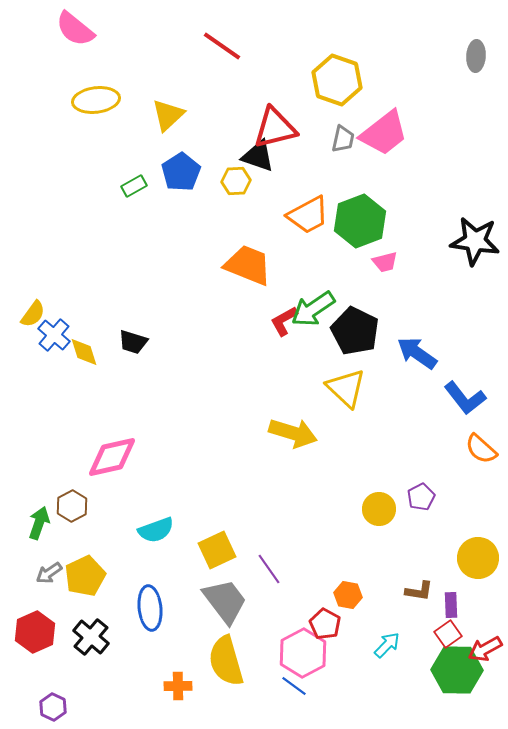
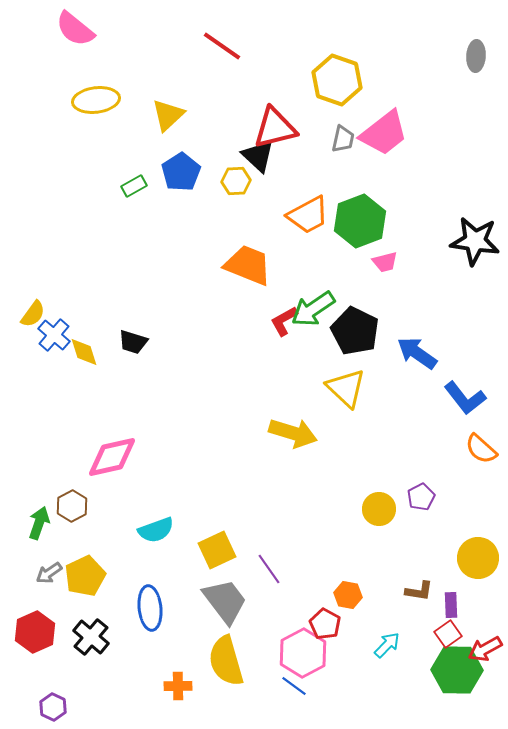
black triangle at (258, 156): rotated 24 degrees clockwise
